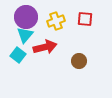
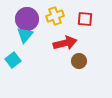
purple circle: moved 1 px right, 2 px down
yellow cross: moved 1 px left, 5 px up
red arrow: moved 20 px right, 4 px up
cyan square: moved 5 px left, 5 px down; rotated 14 degrees clockwise
